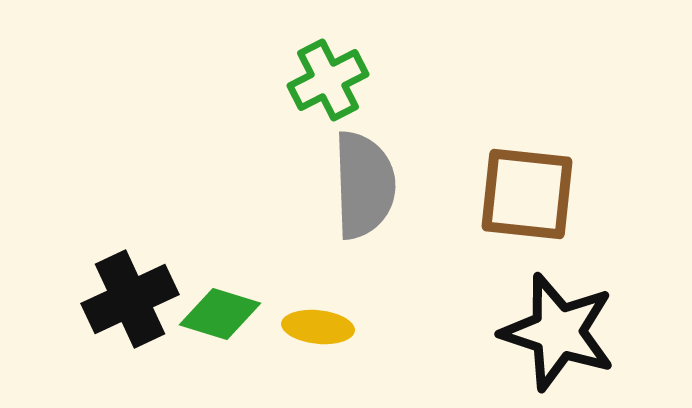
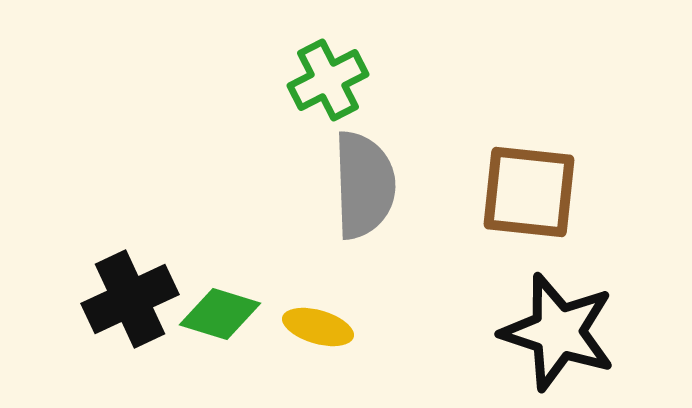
brown square: moved 2 px right, 2 px up
yellow ellipse: rotated 10 degrees clockwise
